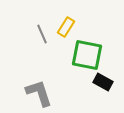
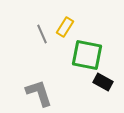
yellow rectangle: moved 1 px left
